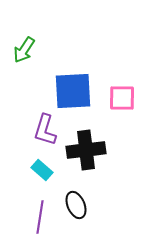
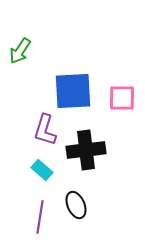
green arrow: moved 4 px left, 1 px down
